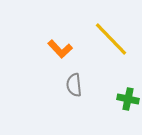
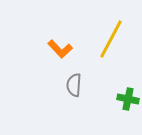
yellow line: rotated 72 degrees clockwise
gray semicircle: rotated 10 degrees clockwise
